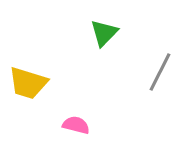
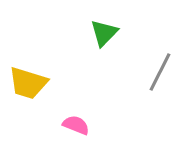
pink semicircle: rotated 8 degrees clockwise
